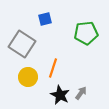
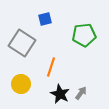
green pentagon: moved 2 px left, 2 px down
gray square: moved 1 px up
orange line: moved 2 px left, 1 px up
yellow circle: moved 7 px left, 7 px down
black star: moved 1 px up
